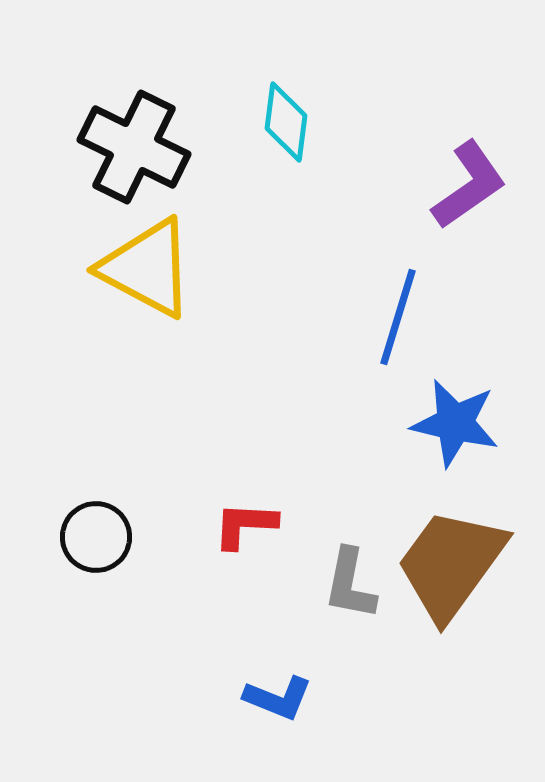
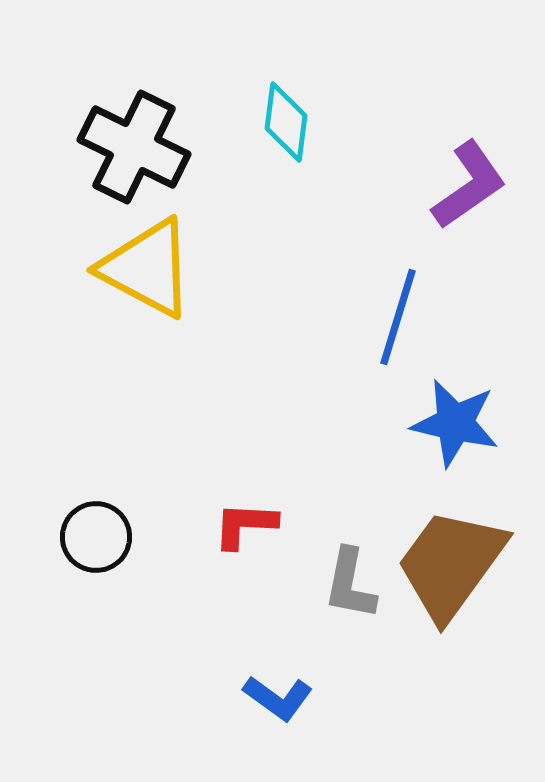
blue L-shape: rotated 14 degrees clockwise
